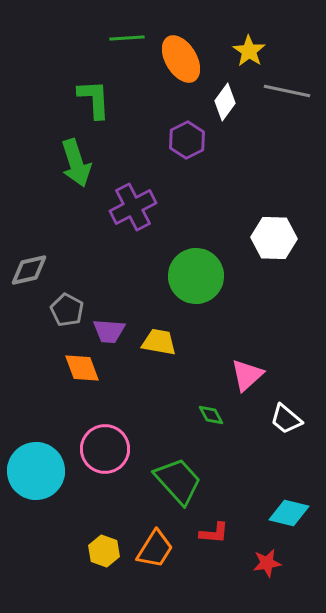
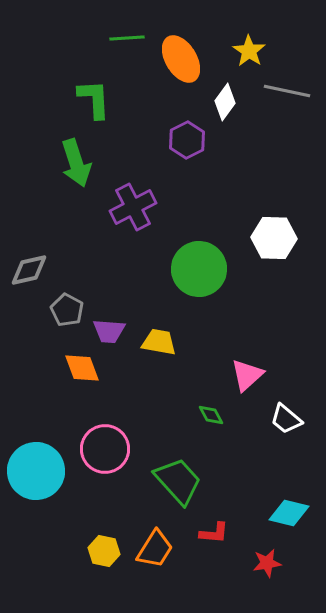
green circle: moved 3 px right, 7 px up
yellow hexagon: rotated 8 degrees counterclockwise
